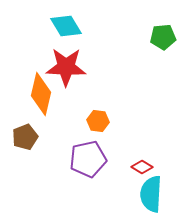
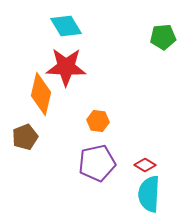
purple pentagon: moved 9 px right, 4 px down
red diamond: moved 3 px right, 2 px up
cyan semicircle: moved 2 px left
